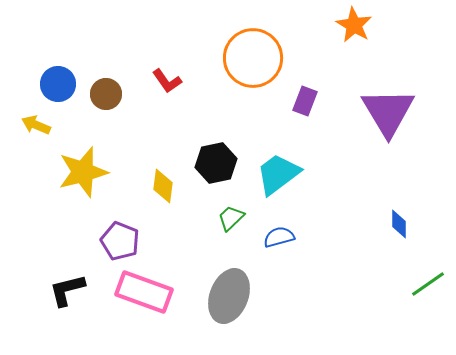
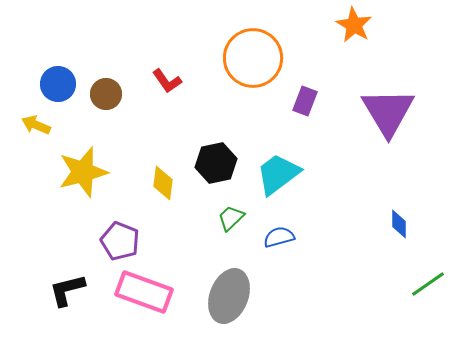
yellow diamond: moved 3 px up
